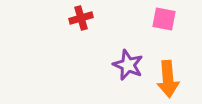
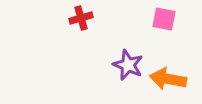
orange arrow: rotated 105 degrees clockwise
